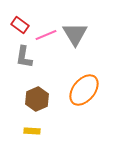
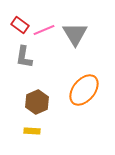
pink line: moved 2 px left, 5 px up
brown hexagon: moved 3 px down
